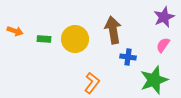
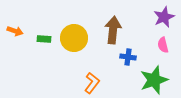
brown arrow: rotated 16 degrees clockwise
yellow circle: moved 1 px left, 1 px up
pink semicircle: rotated 49 degrees counterclockwise
